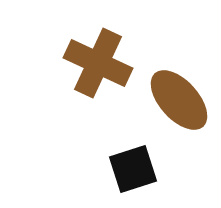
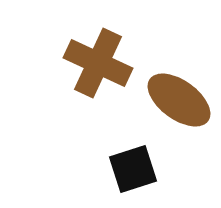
brown ellipse: rotated 12 degrees counterclockwise
